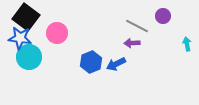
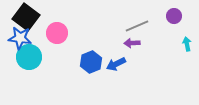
purple circle: moved 11 px right
gray line: rotated 50 degrees counterclockwise
